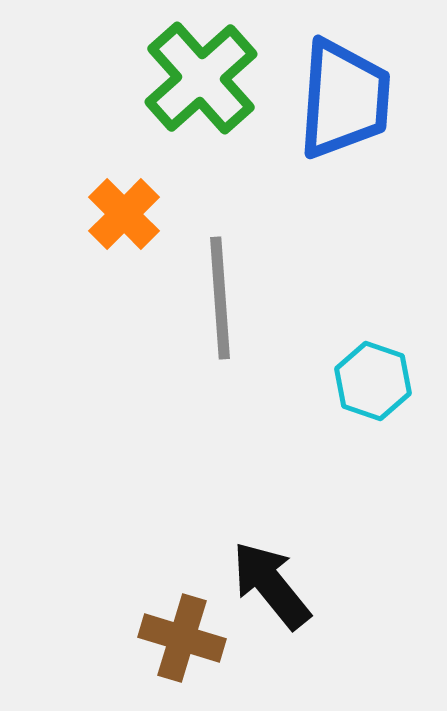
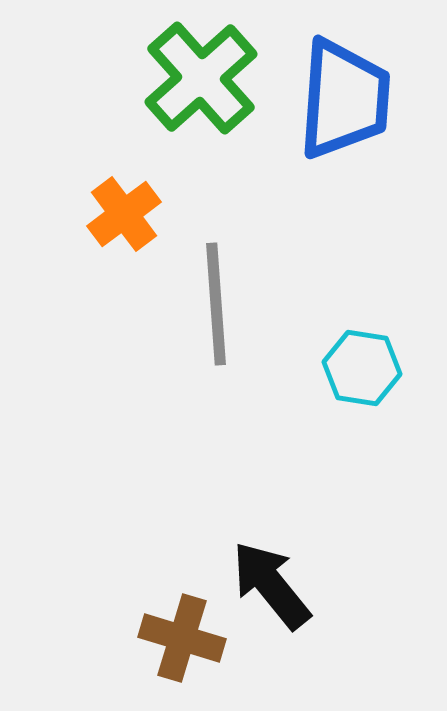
orange cross: rotated 8 degrees clockwise
gray line: moved 4 px left, 6 px down
cyan hexagon: moved 11 px left, 13 px up; rotated 10 degrees counterclockwise
